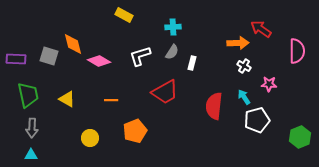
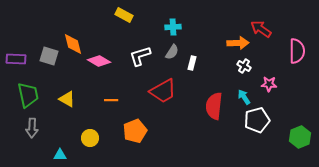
red trapezoid: moved 2 px left, 1 px up
cyan triangle: moved 29 px right
